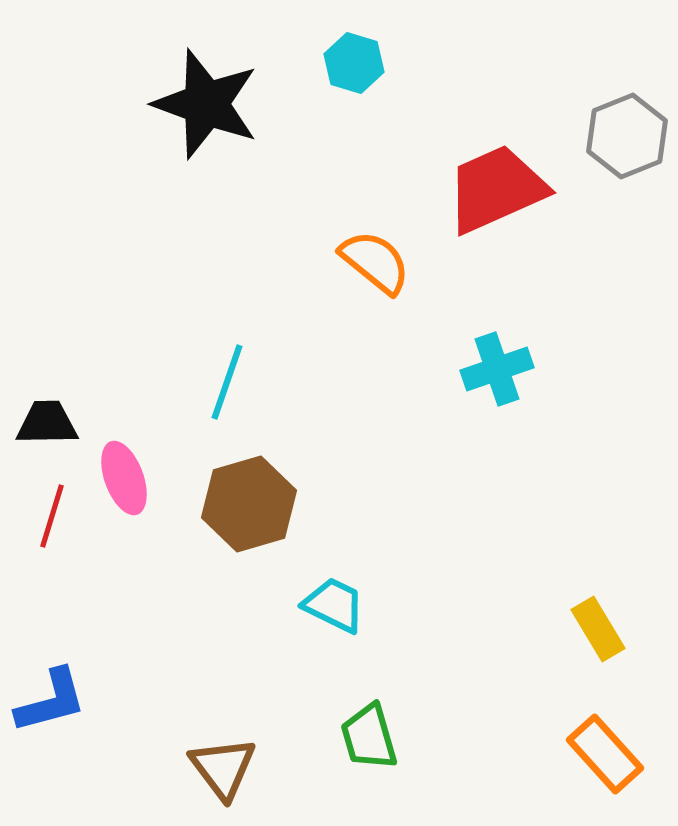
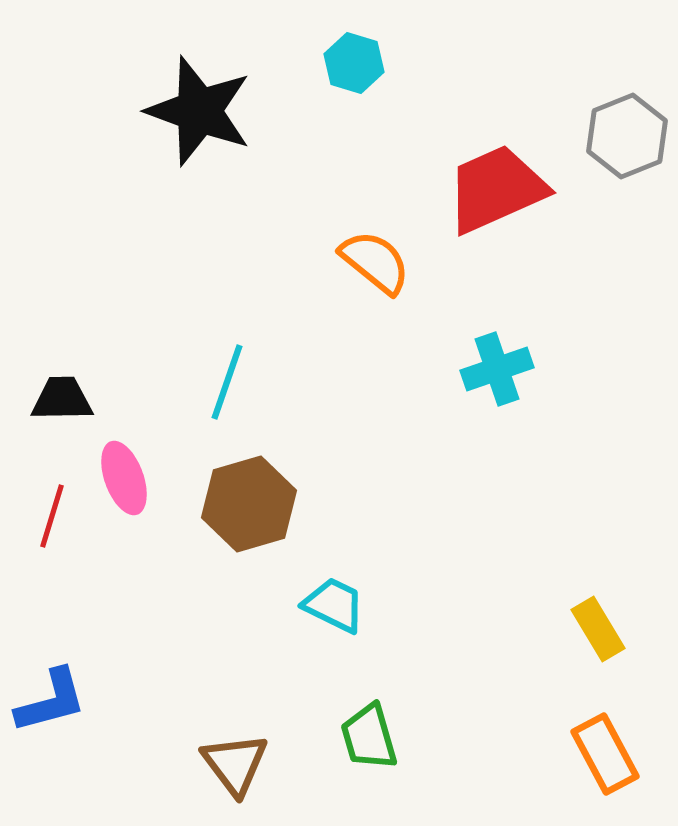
black star: moved 7 px left, 7 px down
black trapezoid: moved 15 px right, 24 px up
orange rectangle: rotated 14 degrees clockwise
brown triangle: moved 12 px right, 4 px up
